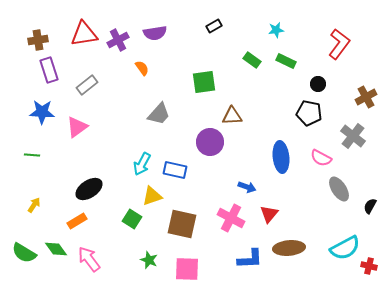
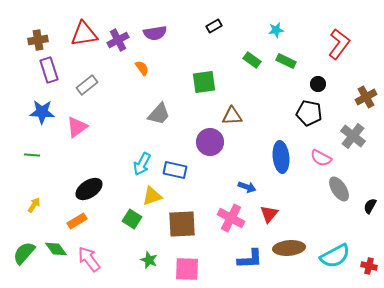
brown square at (182, 224): rotated 16 degrees counterclockwise
cyan semicircle at (345, 248): moved 10 px left, 8 px down
green semicircle at (24, 253): rotated 100 degrees clockwise
